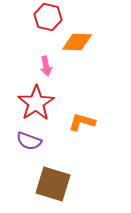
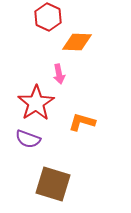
red hexagon: rotated 12 degrees clockwise
pink arrow: moved 13 px right, 8 px down
purple semicircle: moved 1 px left, 2 px up
